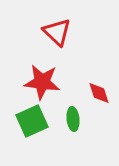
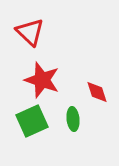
red triangle: moved 27 px left
red star: moved 2 px up; rotated 12 degrees clockwise
red diamond: moved 2 px left, 1 px up
